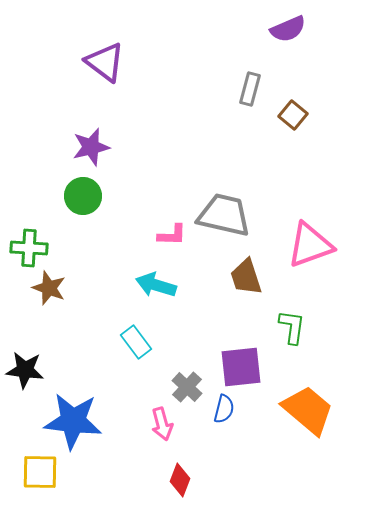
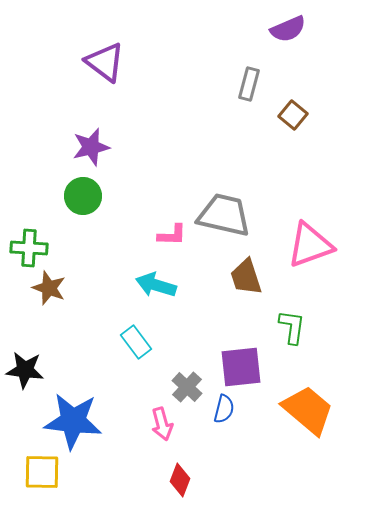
gray rectangle: moved 1 px left, 5 px up
yellow square: moved 2 px right
